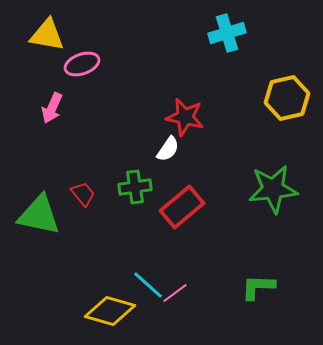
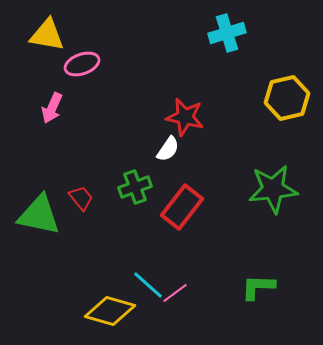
green cross: rotated 12 degrees counterclockwise
red trapezoid: moved 2 px left, 4 px down
red rectangle: rotated 12 degrees counterclockwise
